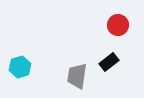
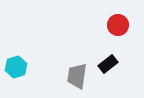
black rectangle: moved 1 px left, 2 px down
cyan hexagon: moved 4 px left
